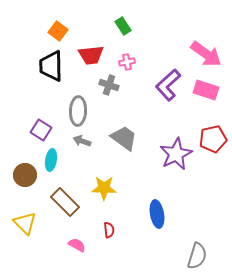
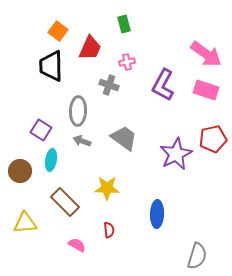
green rectangle: moved 1 px right, 2 px up; rotated 18 degrees clockwise
red trapezoid: moved 1 px left, 7 px up; rotated 60 degrees counterclockwise
purple L-shape: moved 5 px left; rotated 20 degrees counterclockwise
brown circle: moved 5 px left, 4 px up
yellow star: moved 3 px right
blue ellipse: rotated 12 degrees clockwise
yellow triangle: rotated 50 degrees counterclockwise
